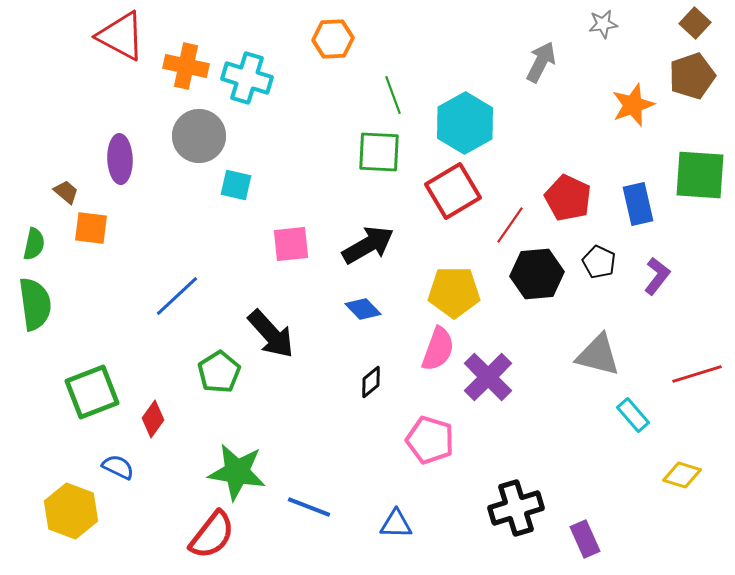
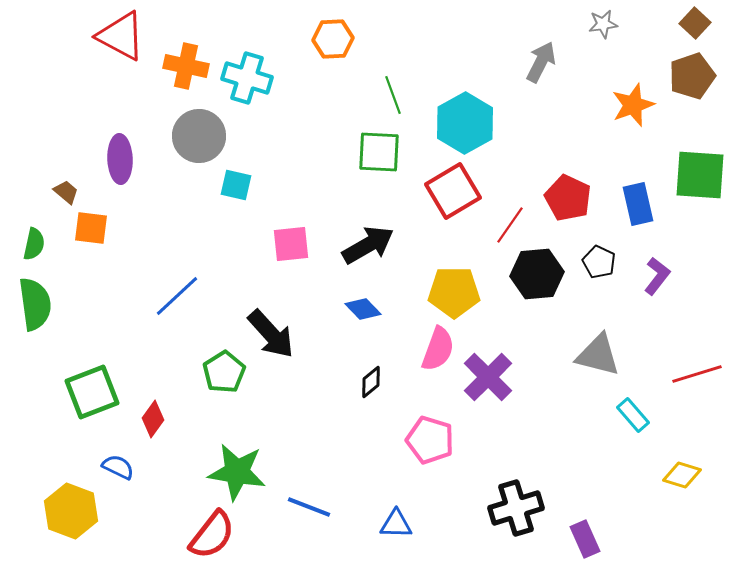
green pentagon at (219, 372): moved 5 px right
